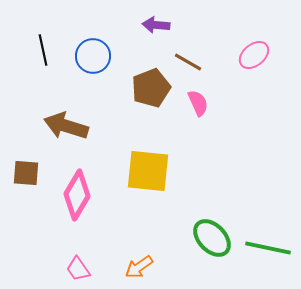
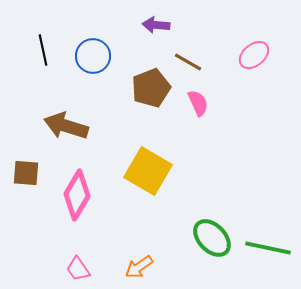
yellow square: rotated 24 degrees clockwise
